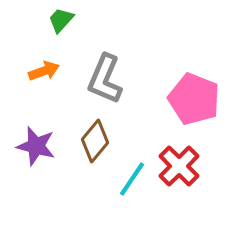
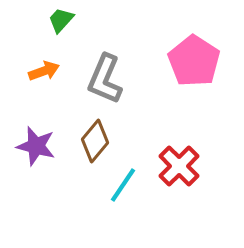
pink pentagon: moved 38 px up; rotated 12 degrees clockwise
cyan line: moved 9 px left, 6 px down
